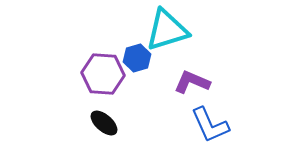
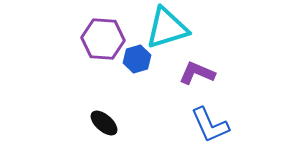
cyan triangle: moved 2 px up
blue hexagon: moved 1 px down
purple hexagon: moved 35 px up
purple L-shape: moved 5 px right, 9 px up
